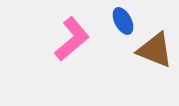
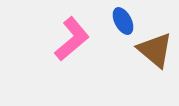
brown triangle: rotated 18 degrees clockwise
